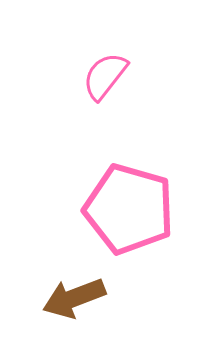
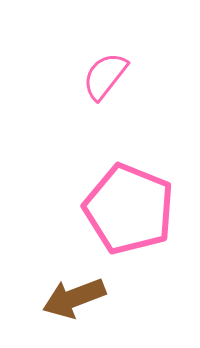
pink pentagon: rotated 6 degrees clockwise
